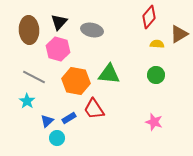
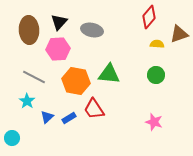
brown triangle: rotated 12 degrees clockwise
pink hexagon: rotated 20 degrees counterclockwise
blue triangle: moved 4 px up
cyan circle: moved 45 px left
